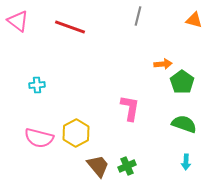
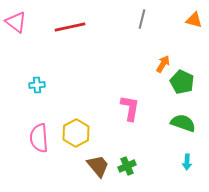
gray line: moved 4 px right, 3 px down
pink triangle: moved 2 px left, 1 px down
red line: rotated 32 degrees counterclockwise
orange arrow: rotated 54 degrees counterclockwise
green pentagon: rotated 10 degrees counterclockwise
green semicircle: moved 1 px left, 1 px up
pink semicircle: rotated 72 degrees clockwise
cyan arrow: moved 1 px right
